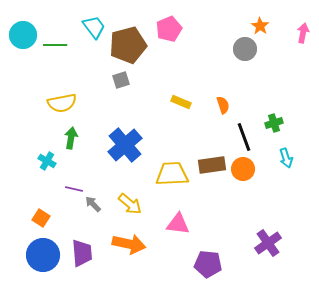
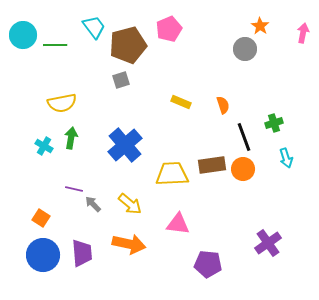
cyan cross: moved 3 px left, 15 px up
